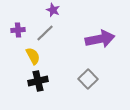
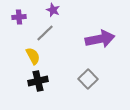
purple cross: moved 1 px right, 13 px up
